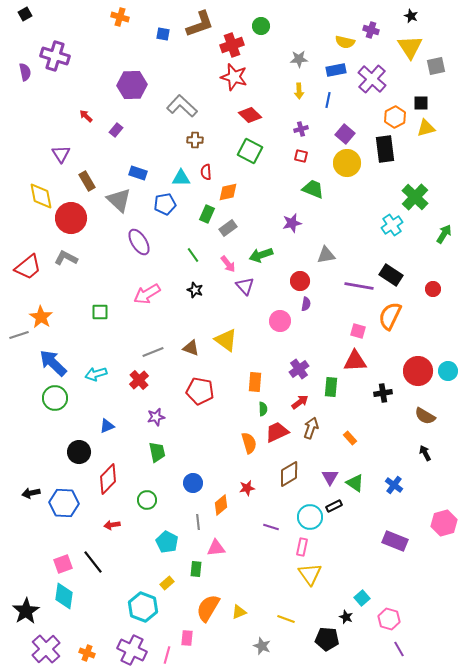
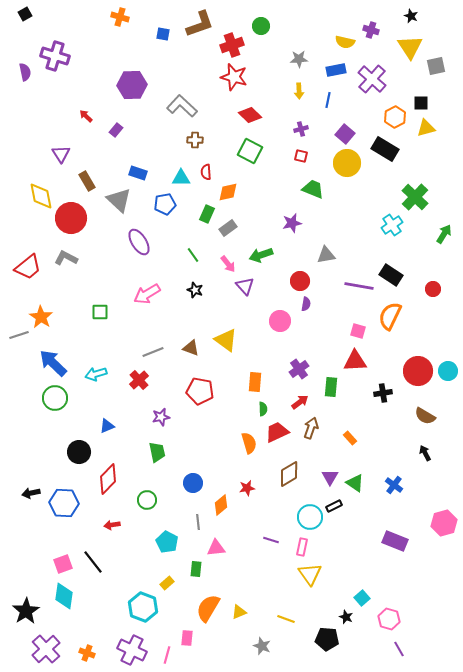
black rectangle at (385, 149): rotated 52 degrees counterclockwise
purple star at (156, 417): moved 5 px right
purple line at (271, 527): moved 13 px down
